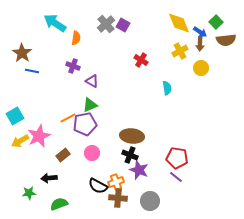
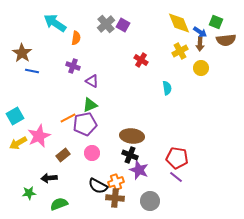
green square: rotated 24 degrees counterclockwise
yellow arrow: moved 2 px left, 2 px down
brown cross: moved 3 px left
